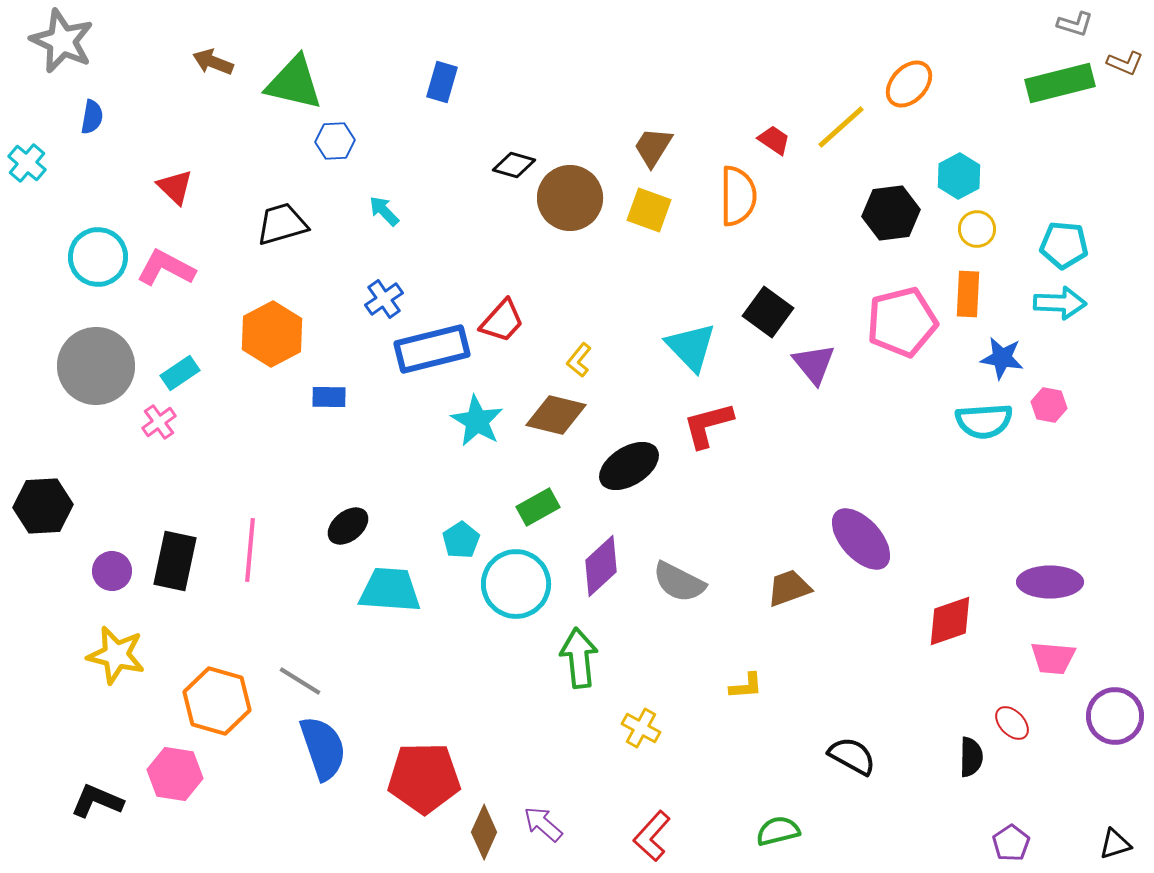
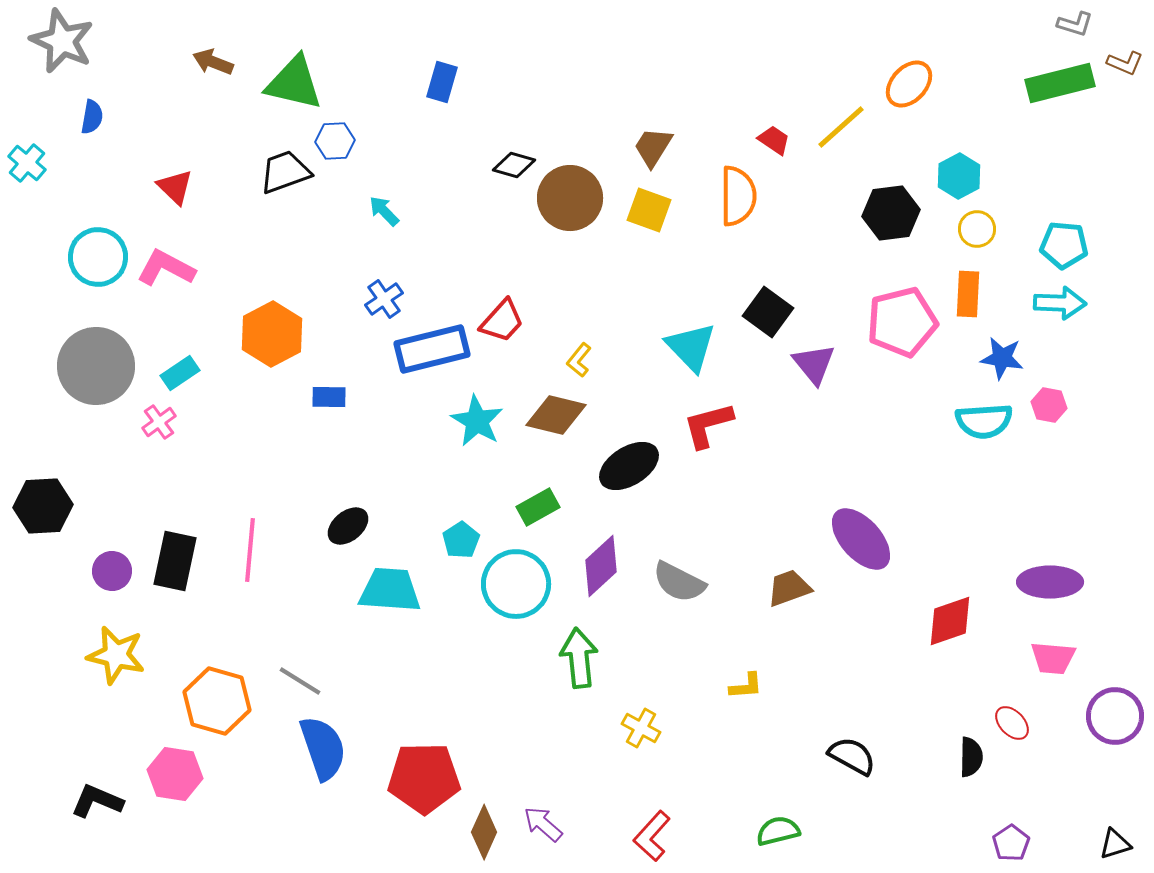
black trapezoid at (282, 224): moved 3 px right, 52 px up; rotated 4 degrees counterclockwise
